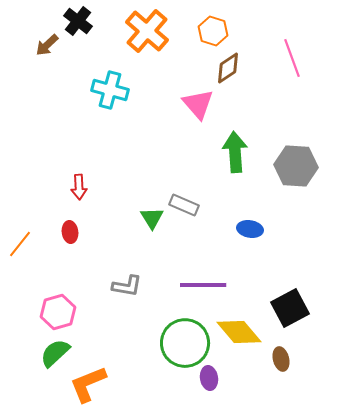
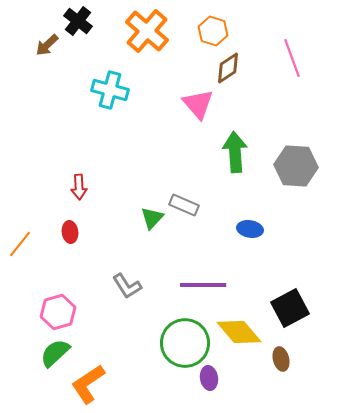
green triangle: rotated 15 degrees clockwise
gray L-shape: rotated 48 degrees clockwise
orange L-shape: rotated 12 degrees counterclockwise
